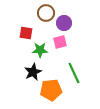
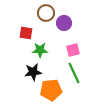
pink square: moved 13 px right, 8 px down
black star: rotated 18 degrees clockwise
